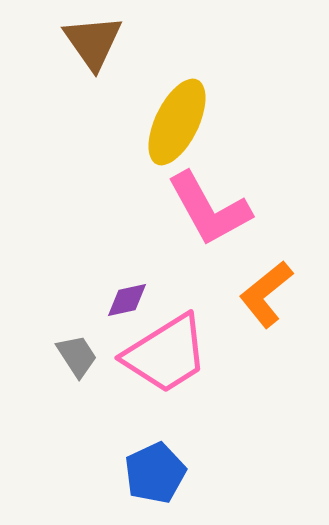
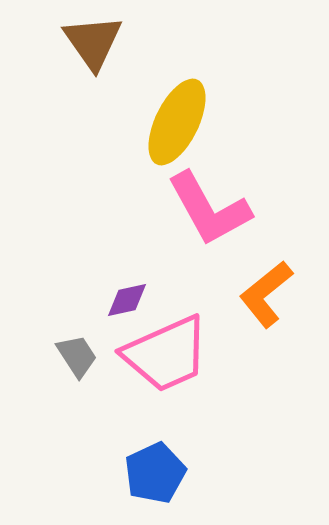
pink trapezoid: rotated 8 degrees clockwise
